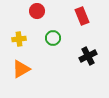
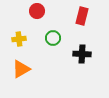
red rectangle: rotated 36 degrees clockwise
black cross: moved 6 px left, 2 px up; rotated 30 degrees clockwise
